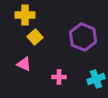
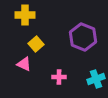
yellow square: moved 1 px right, 7 px down
